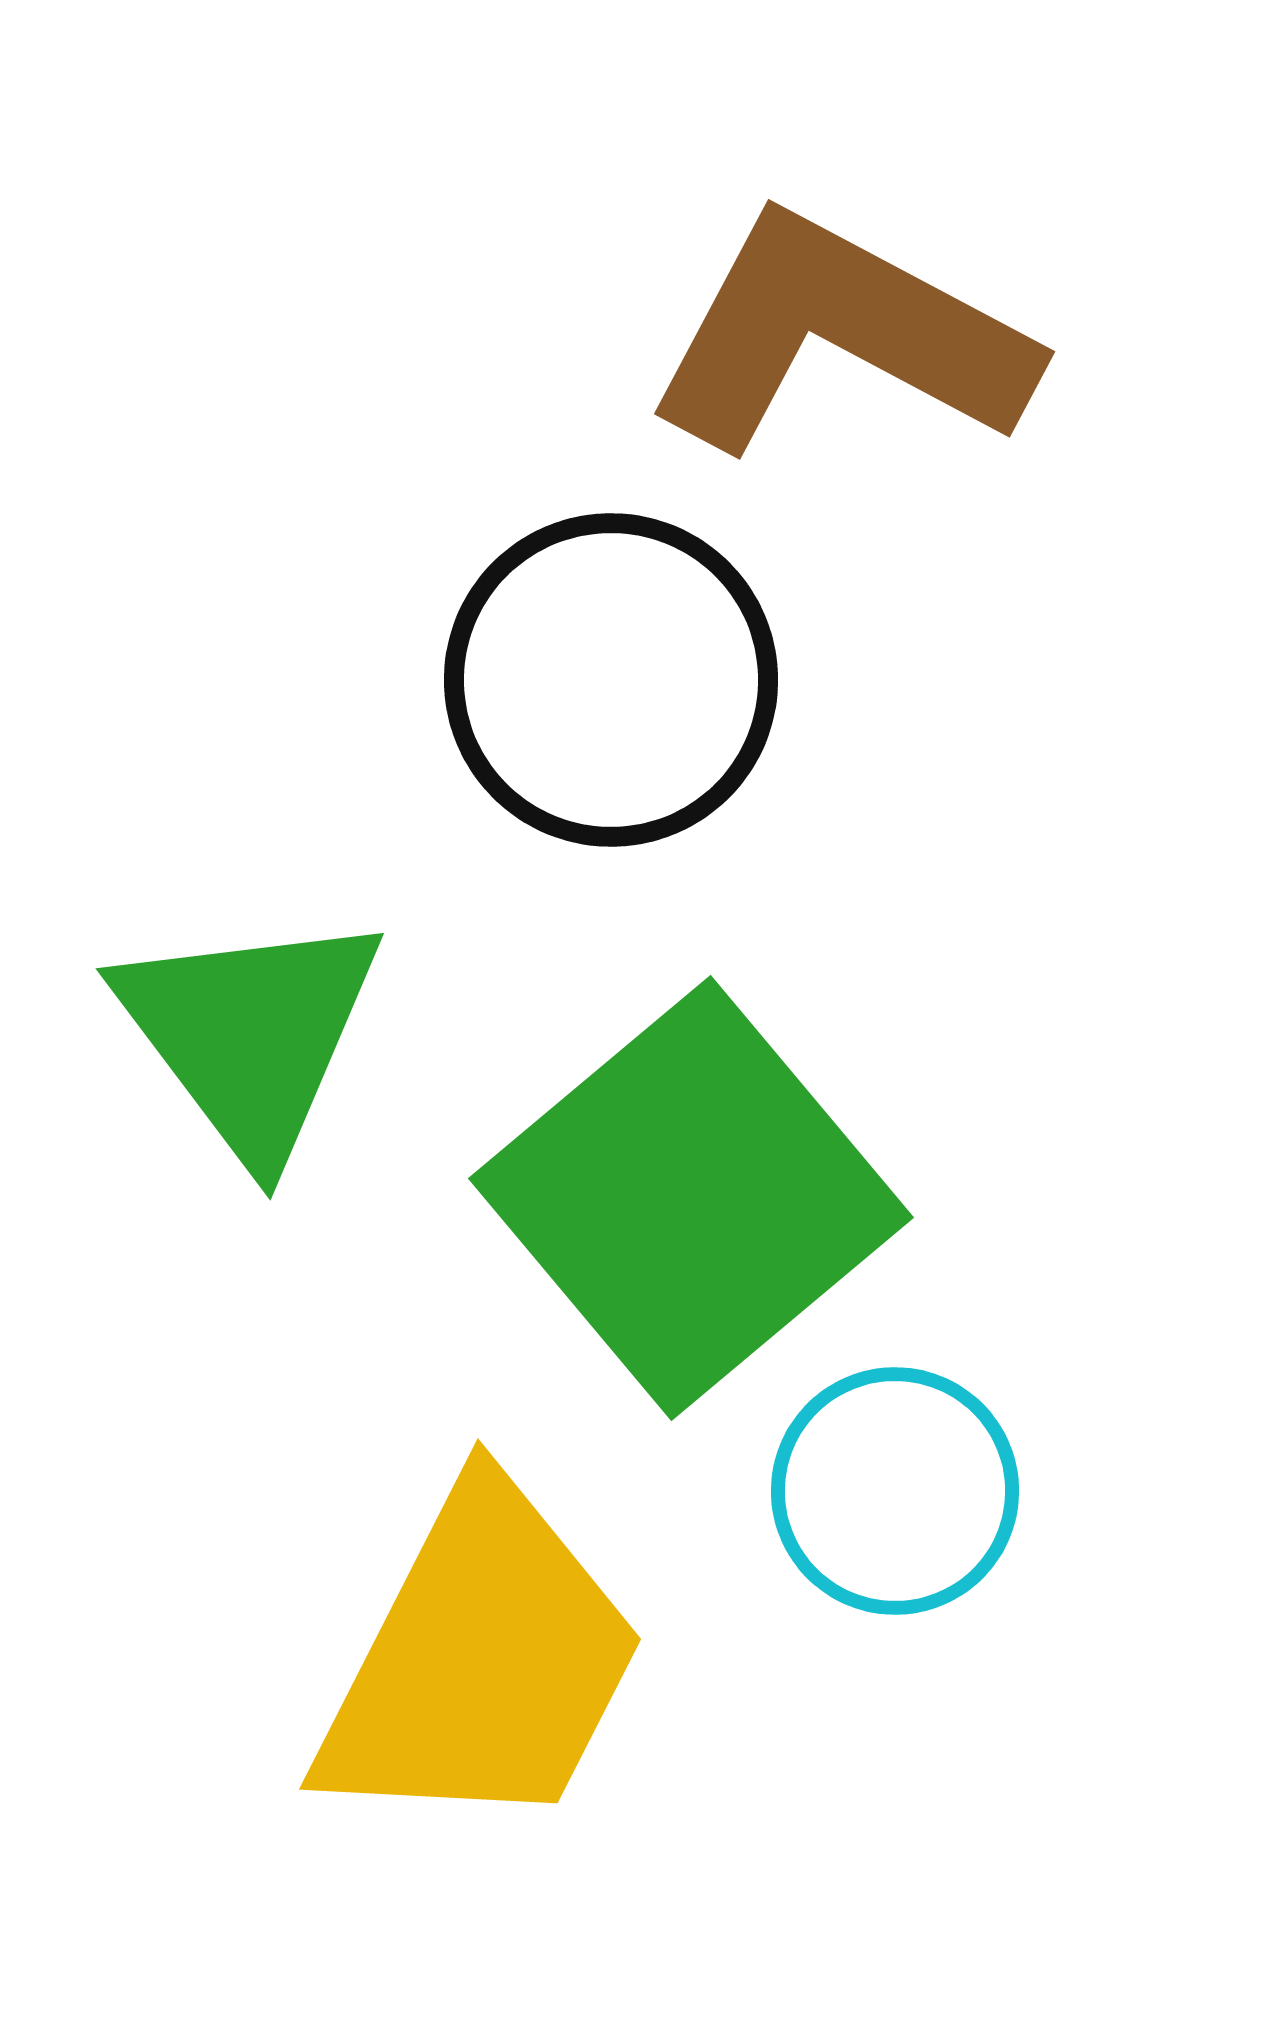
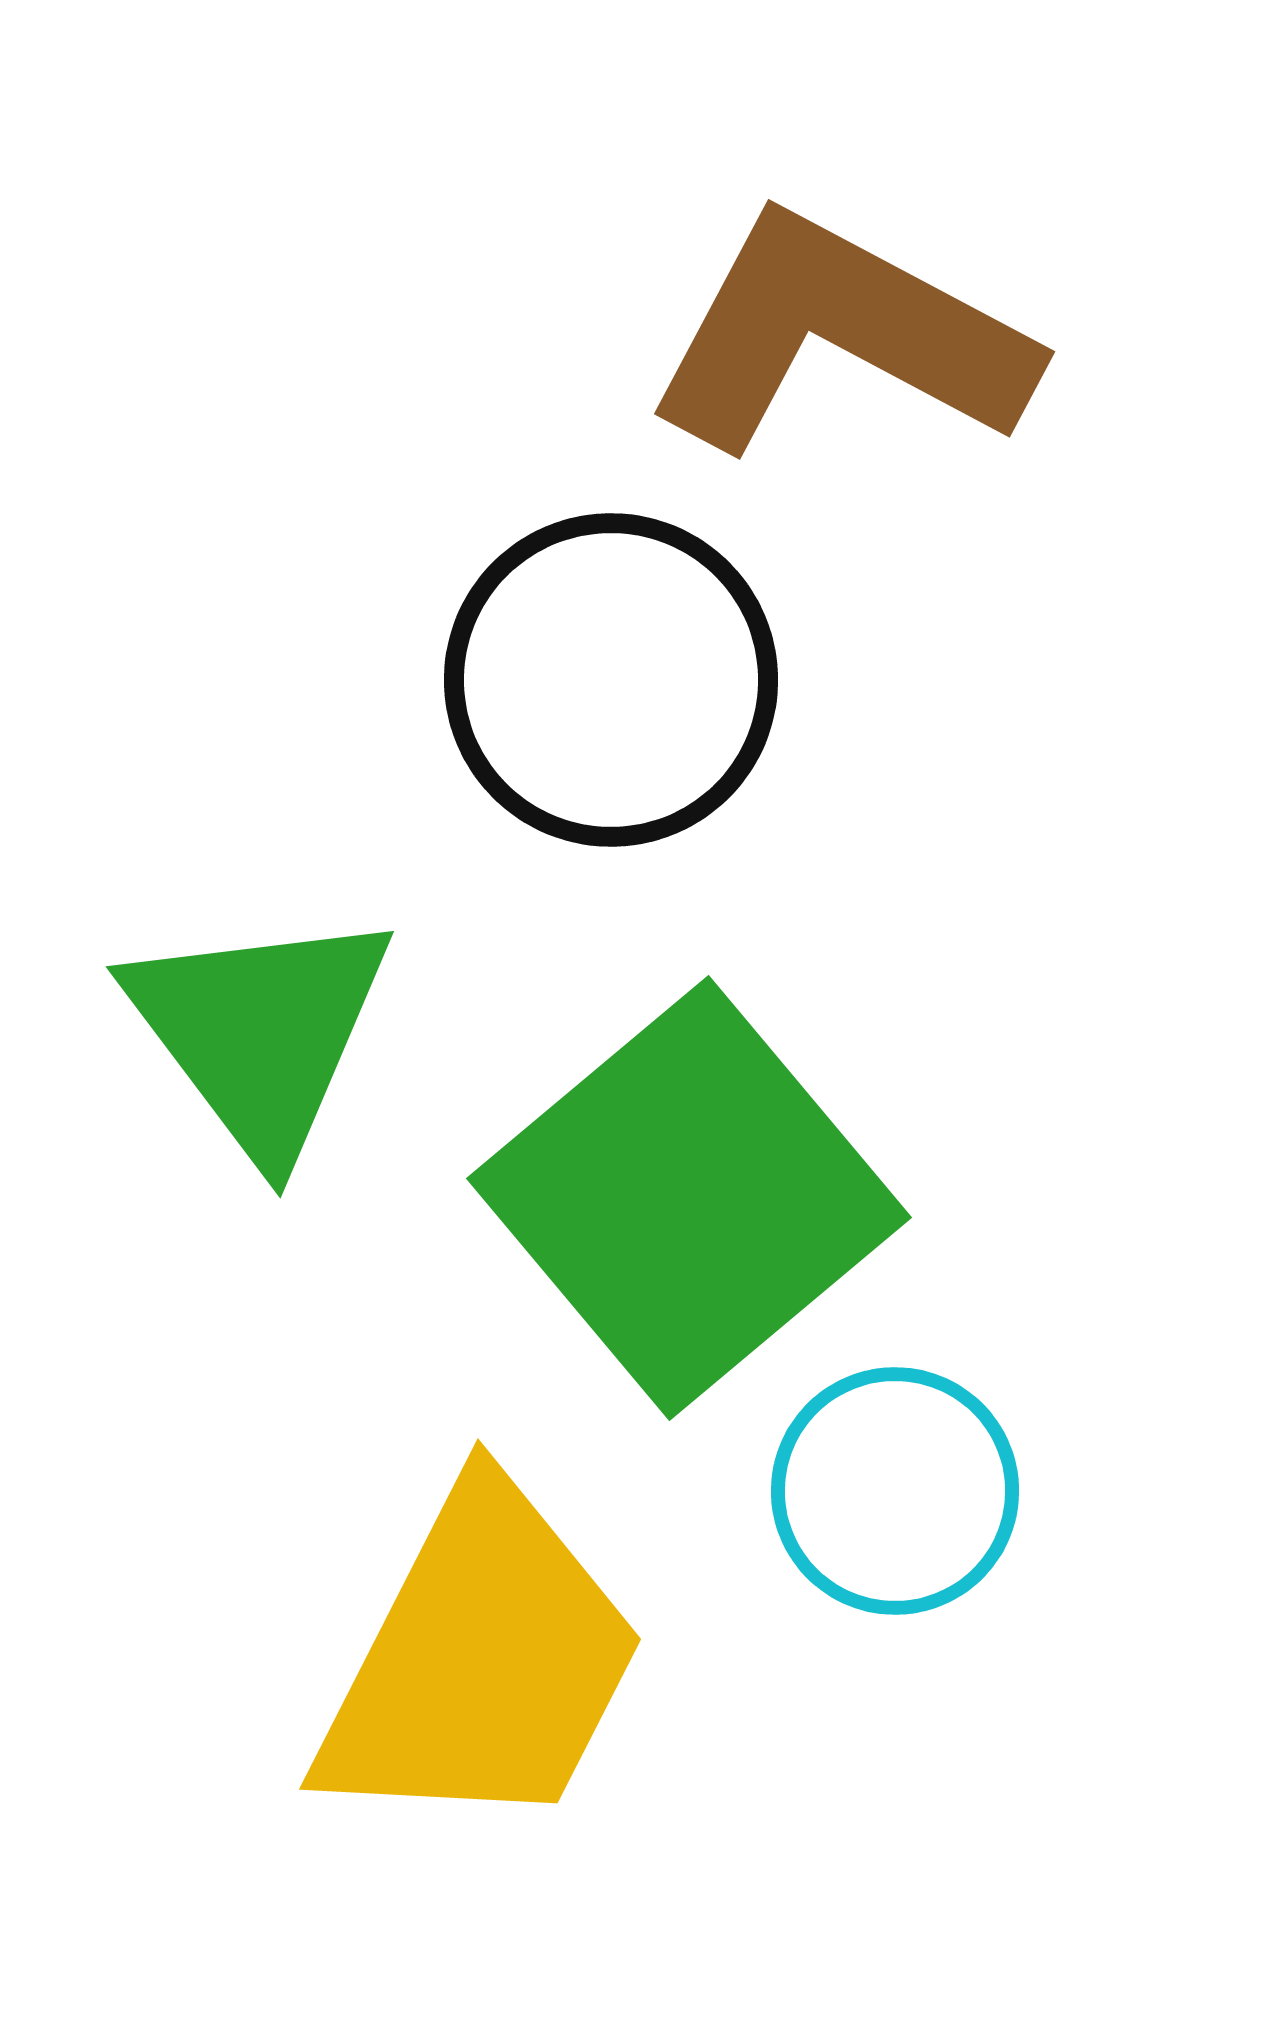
green triangle: moved 10 px right, 2 px up
green square: moved 2 px left
